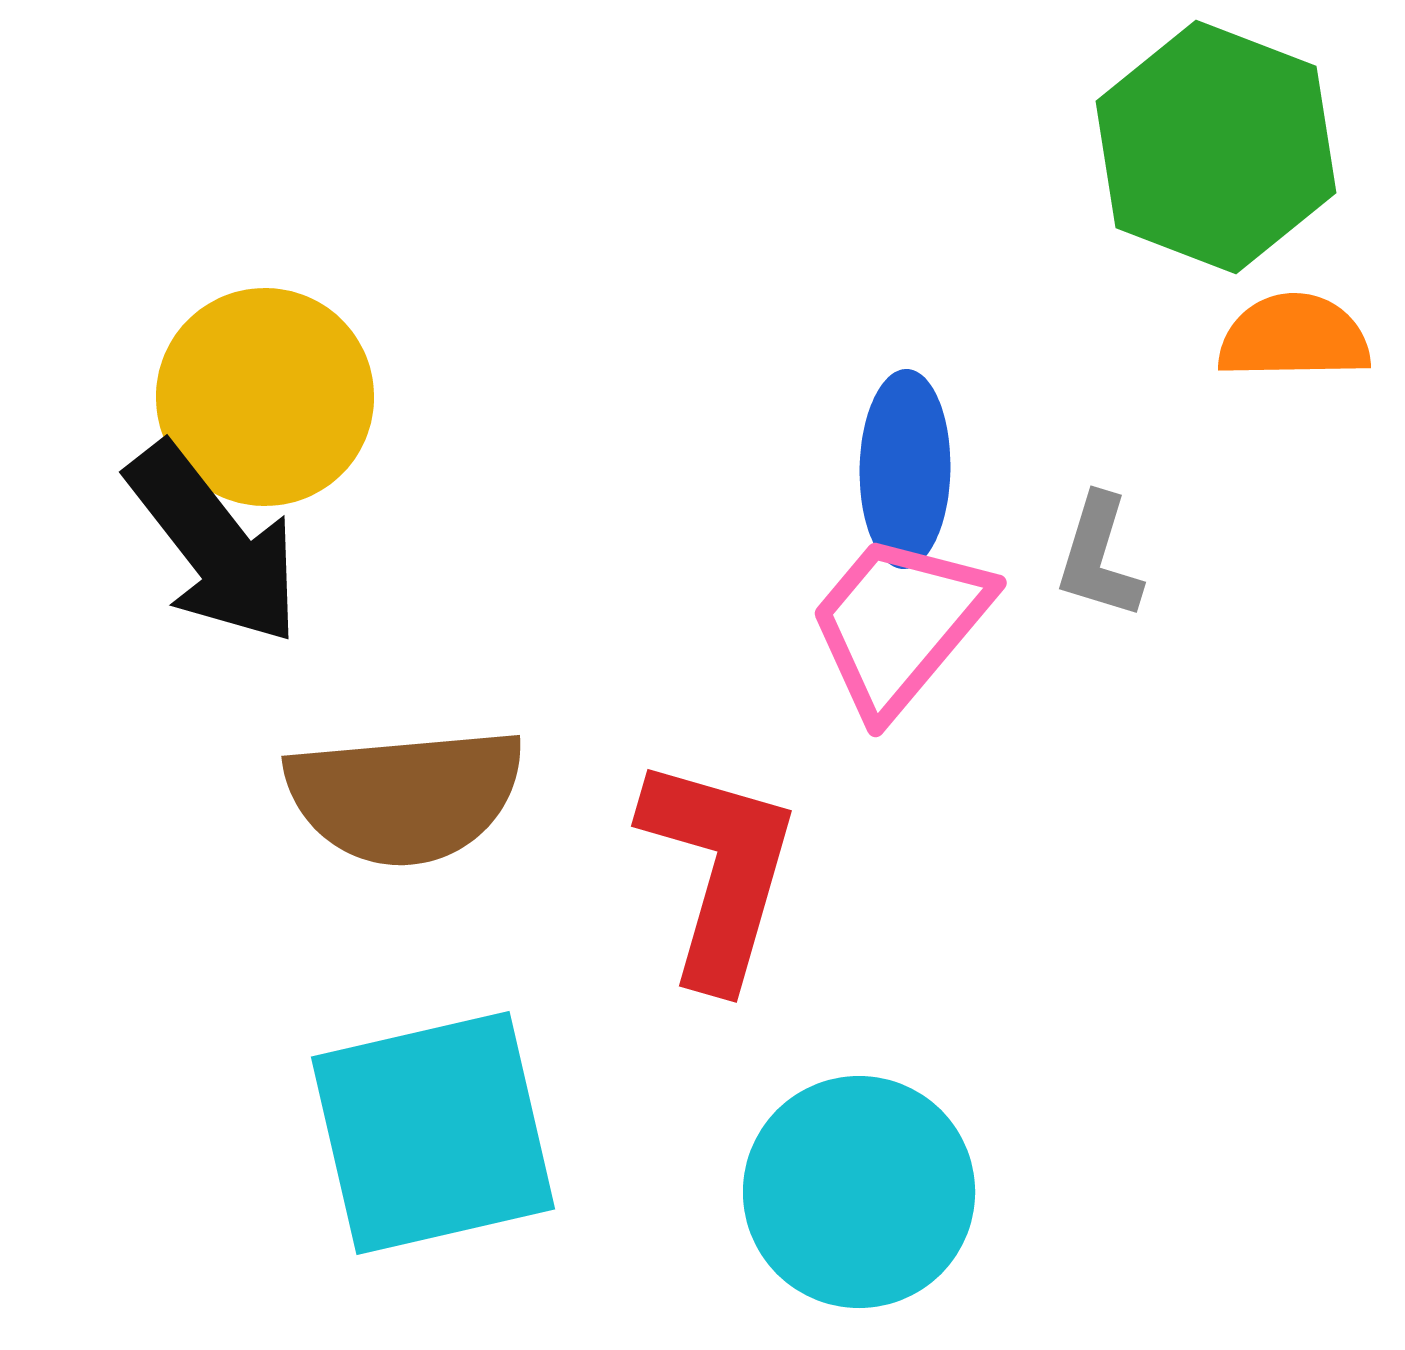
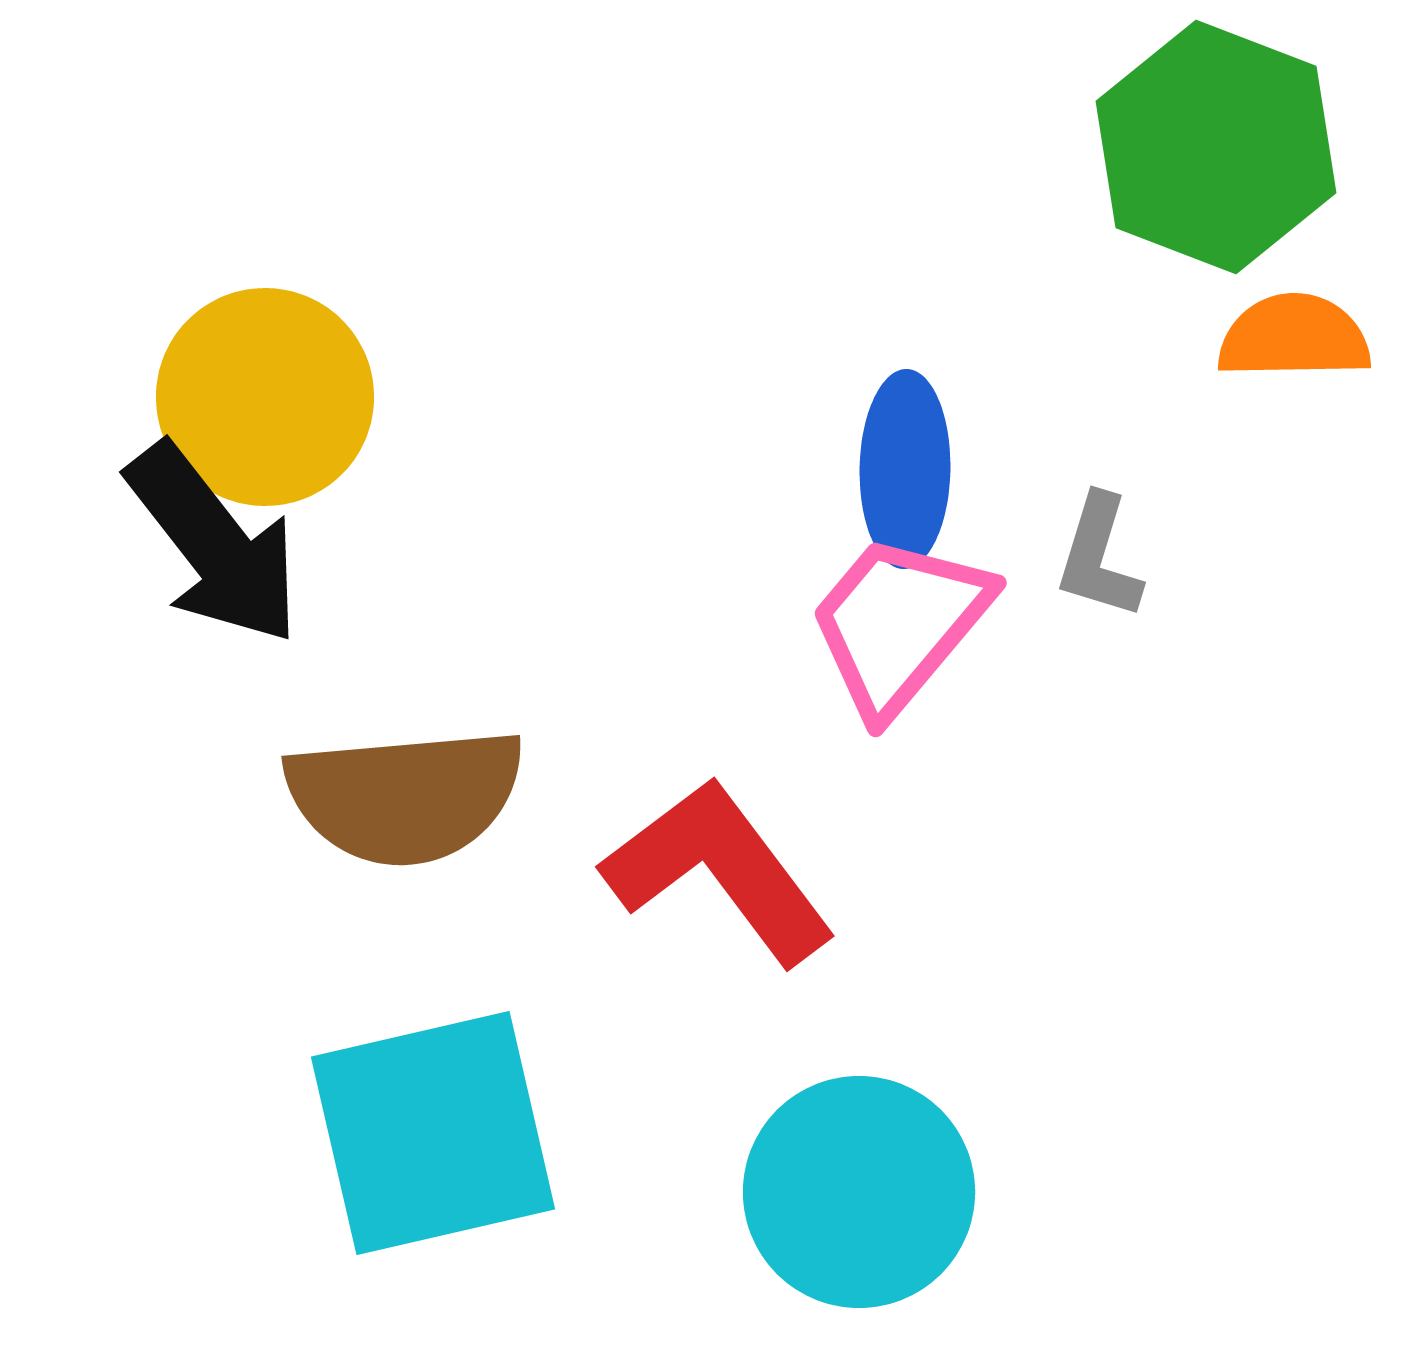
red L-shape: rotated 53 degrees counterclockwise
